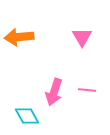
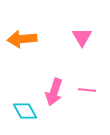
orange arrow: moved 3 px right, 2 px down
cyan diamond: moved 2 px left, 5 px up
